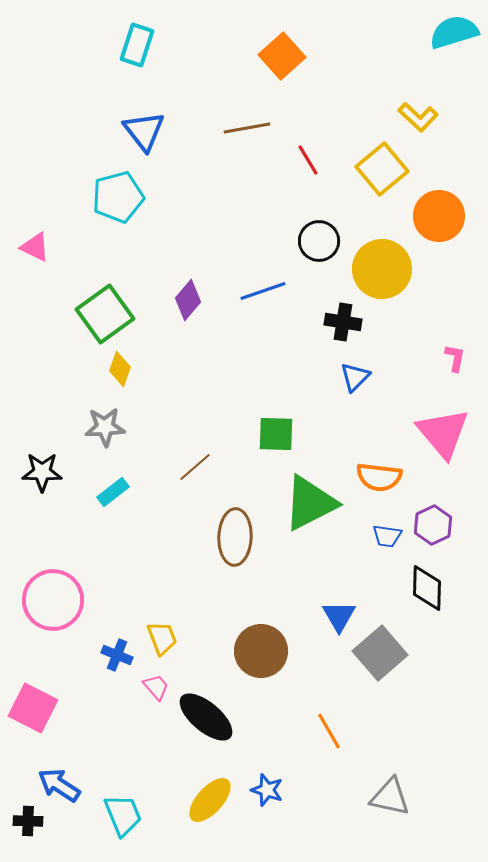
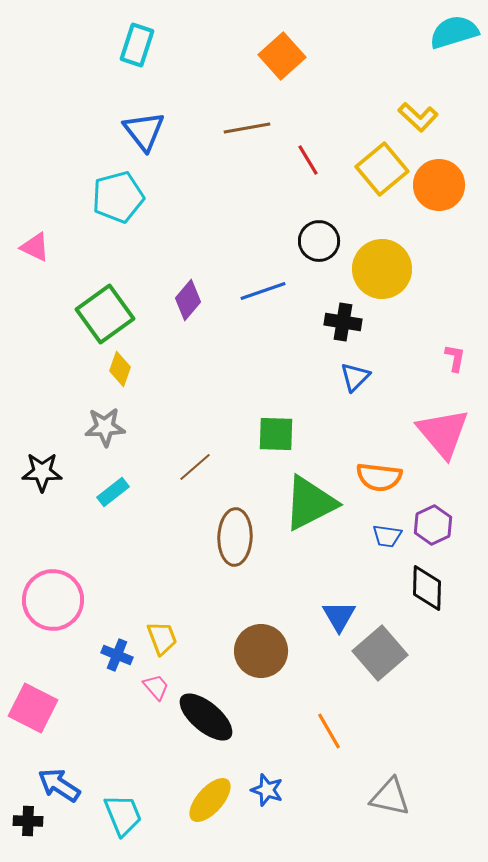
orange circle at (439, 216): moved 31 px up
